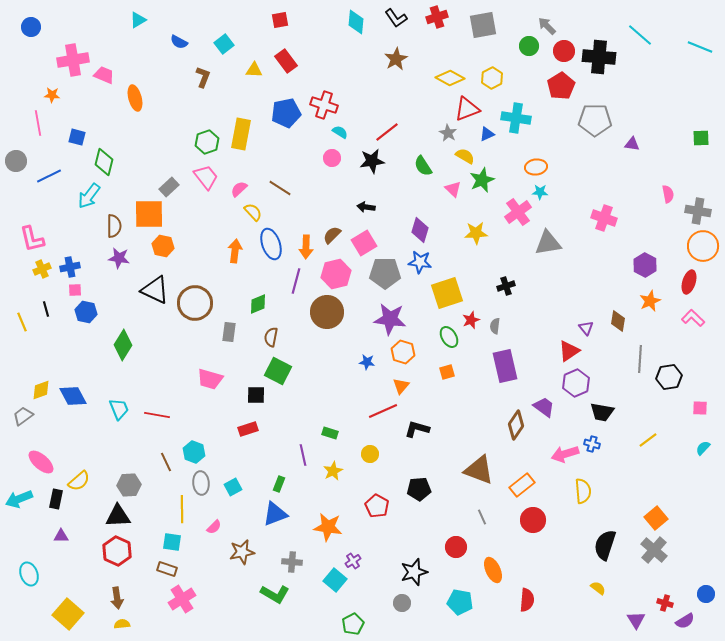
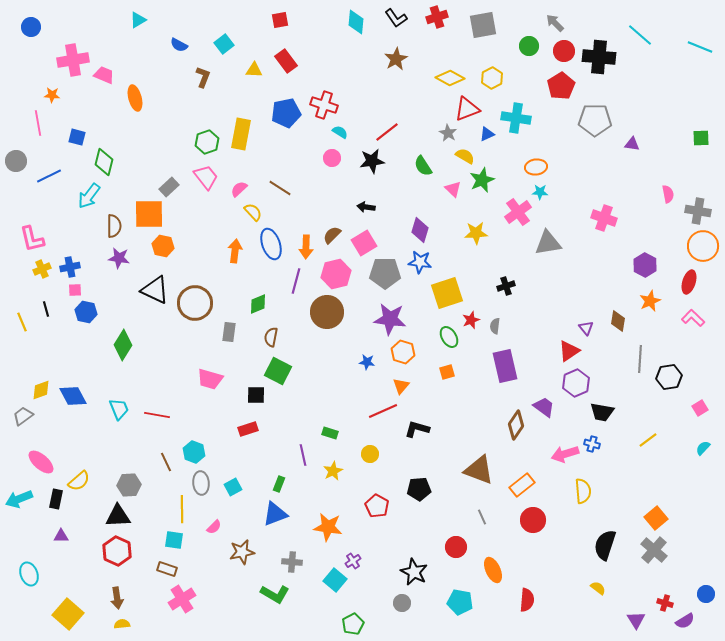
gray arrow at (547, 26): moved 8 px right, 3 px up
blue semicircle at (179, 42): moved 3 px down
pink square at (700, 408): rotated 35 degrees counterclockwise
cyan square at (172, 542): moved 2 px right, 2 px up
black star at (414, 572): rotated 28 degrees counterclockwise
